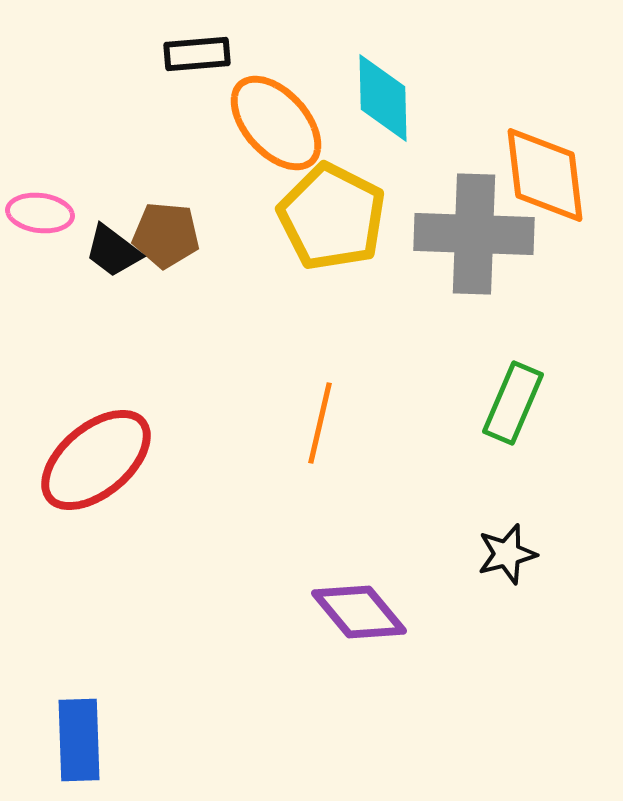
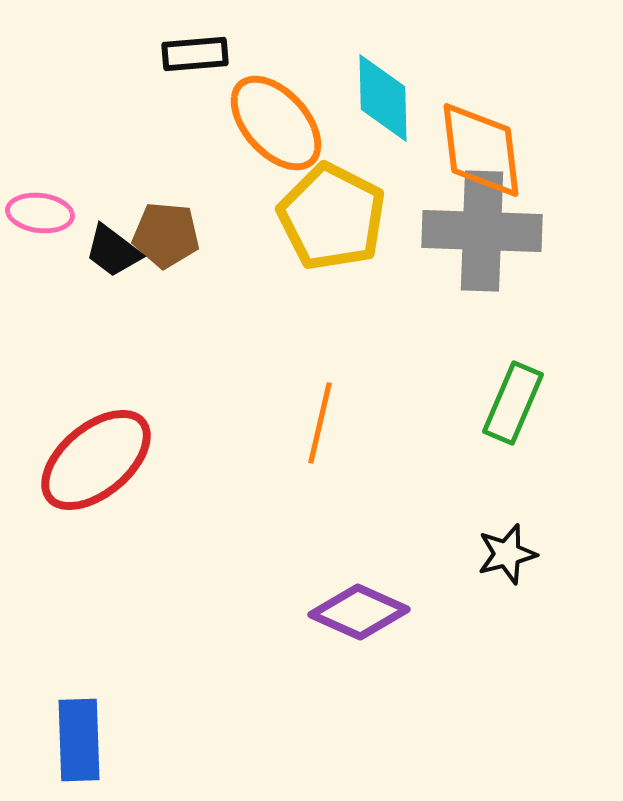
black rectangle: moved 2 px left
orange diamond: moved 64 px left, 25 px up
gray cross: moved 8 px right, 3 px up
purple diamond: rotated 26 degrees counterclockwise
